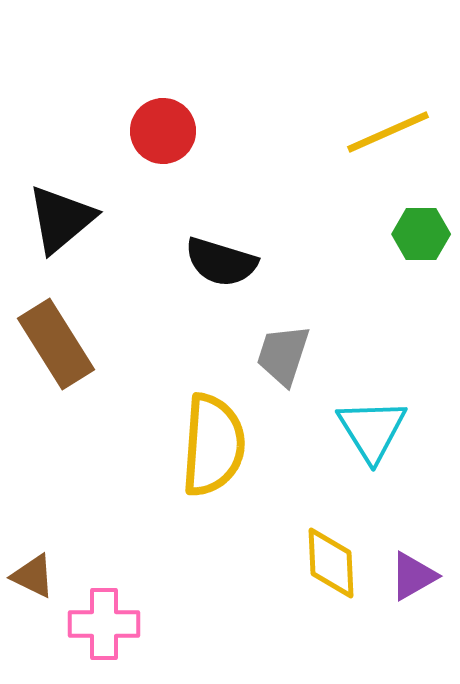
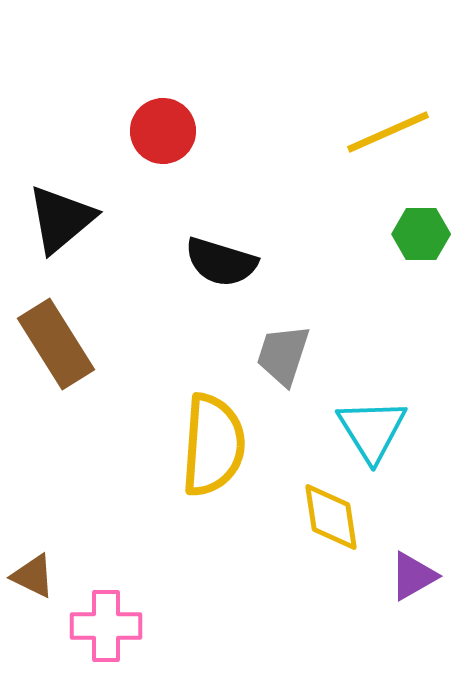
yellow diamond: moved 46 px up; rotated 6 degrees counterclockwise
pink cross: moved 2 px right, 2 px down
